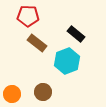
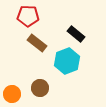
brown circle: moved 3 px left, 4 px up
